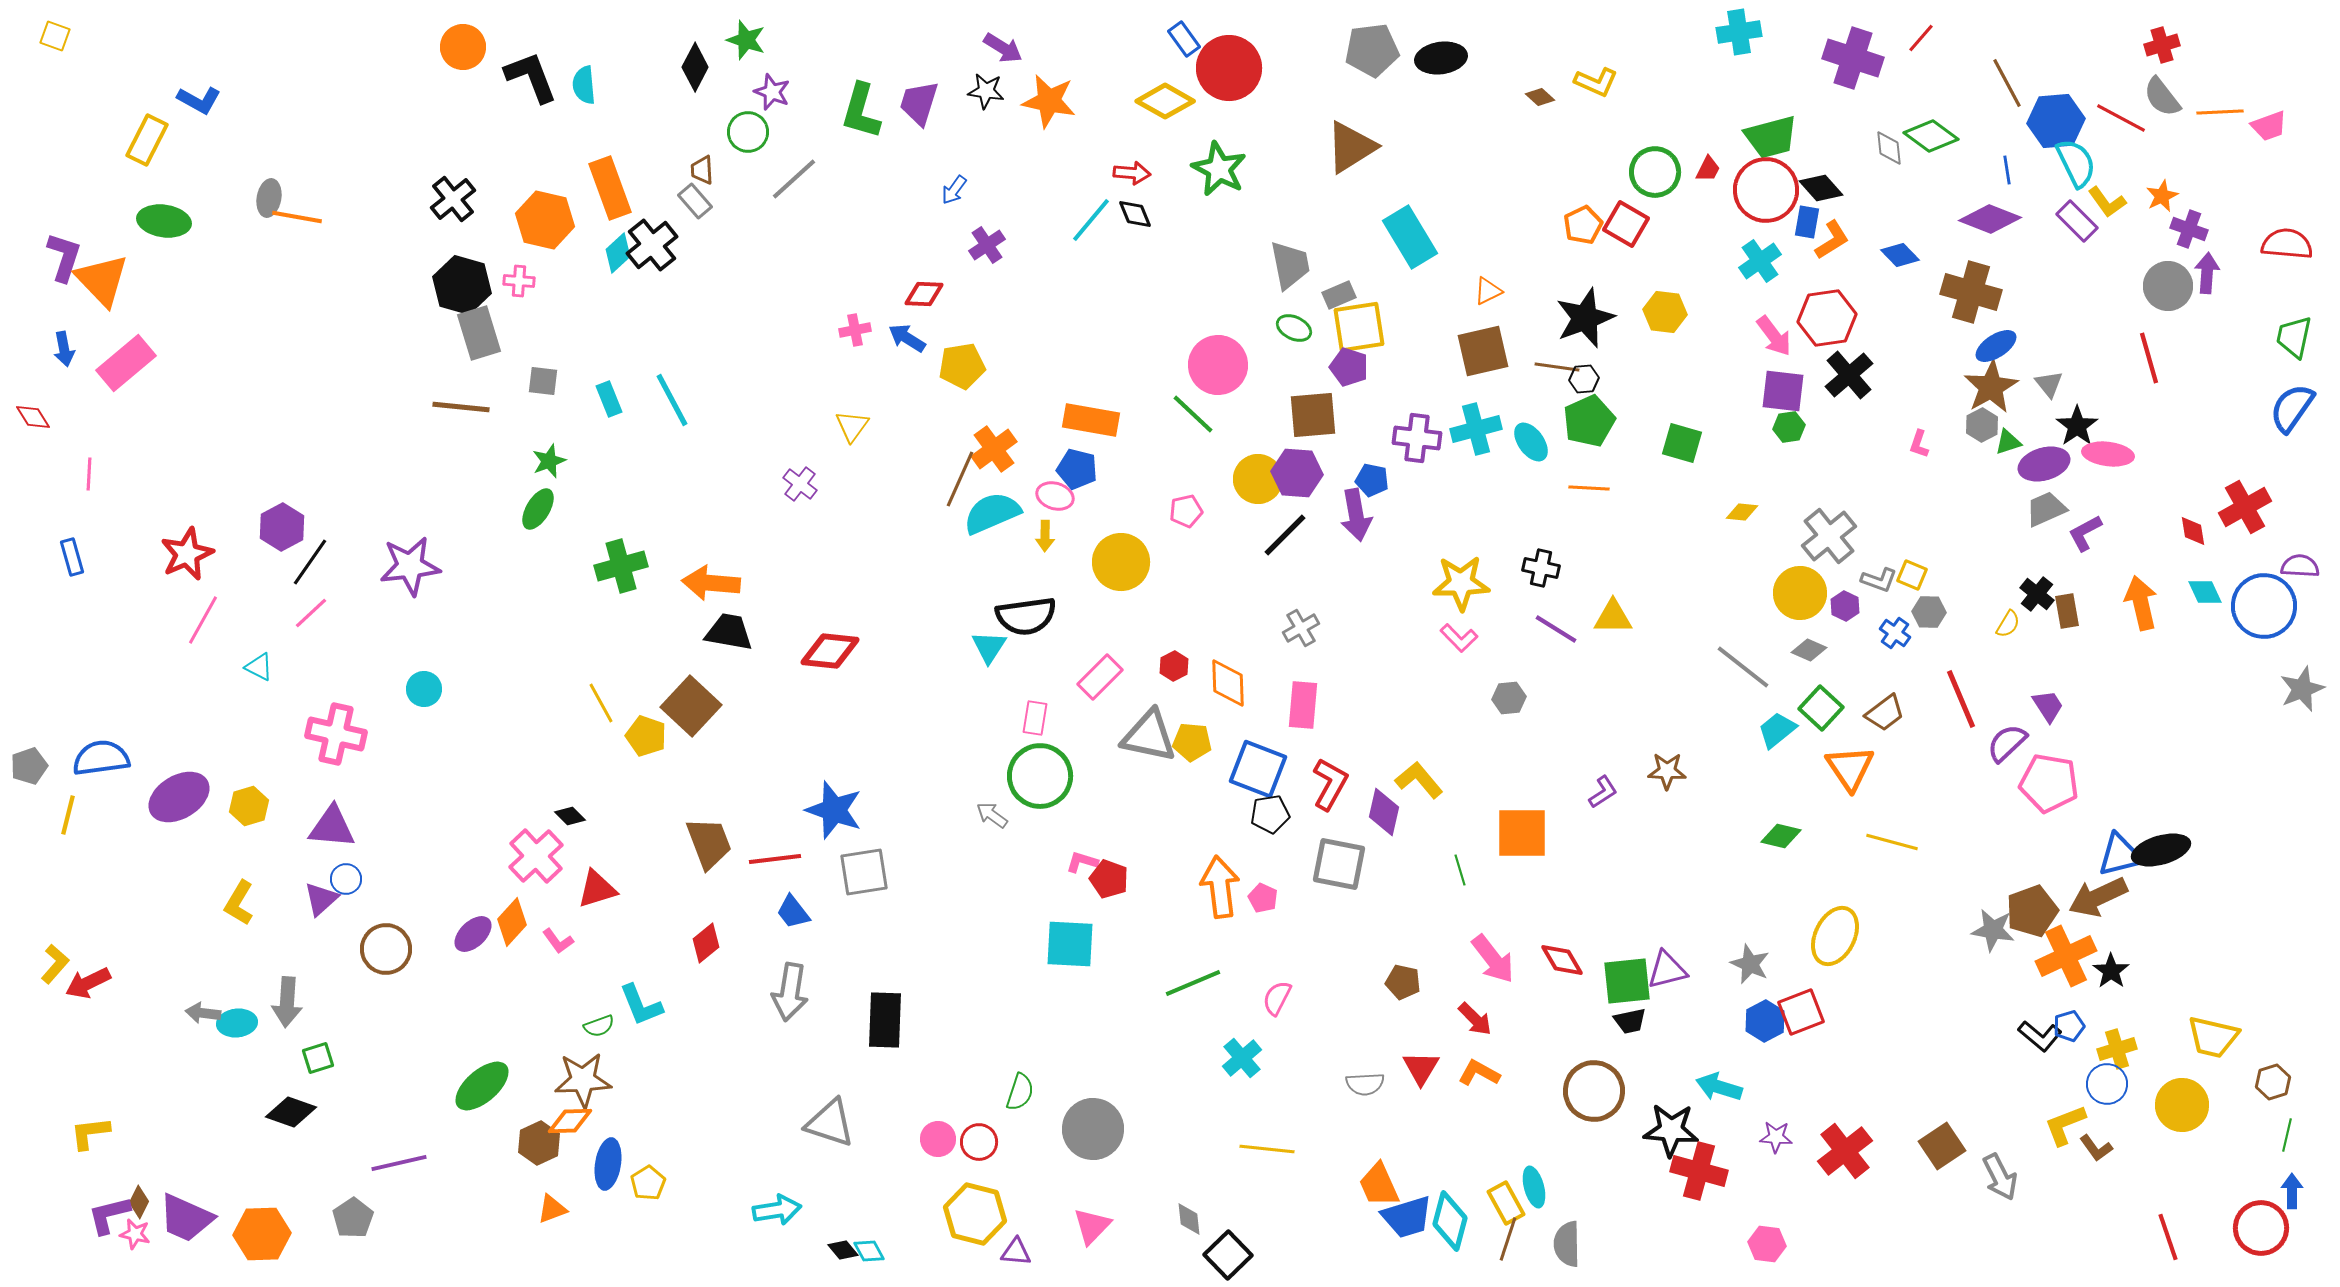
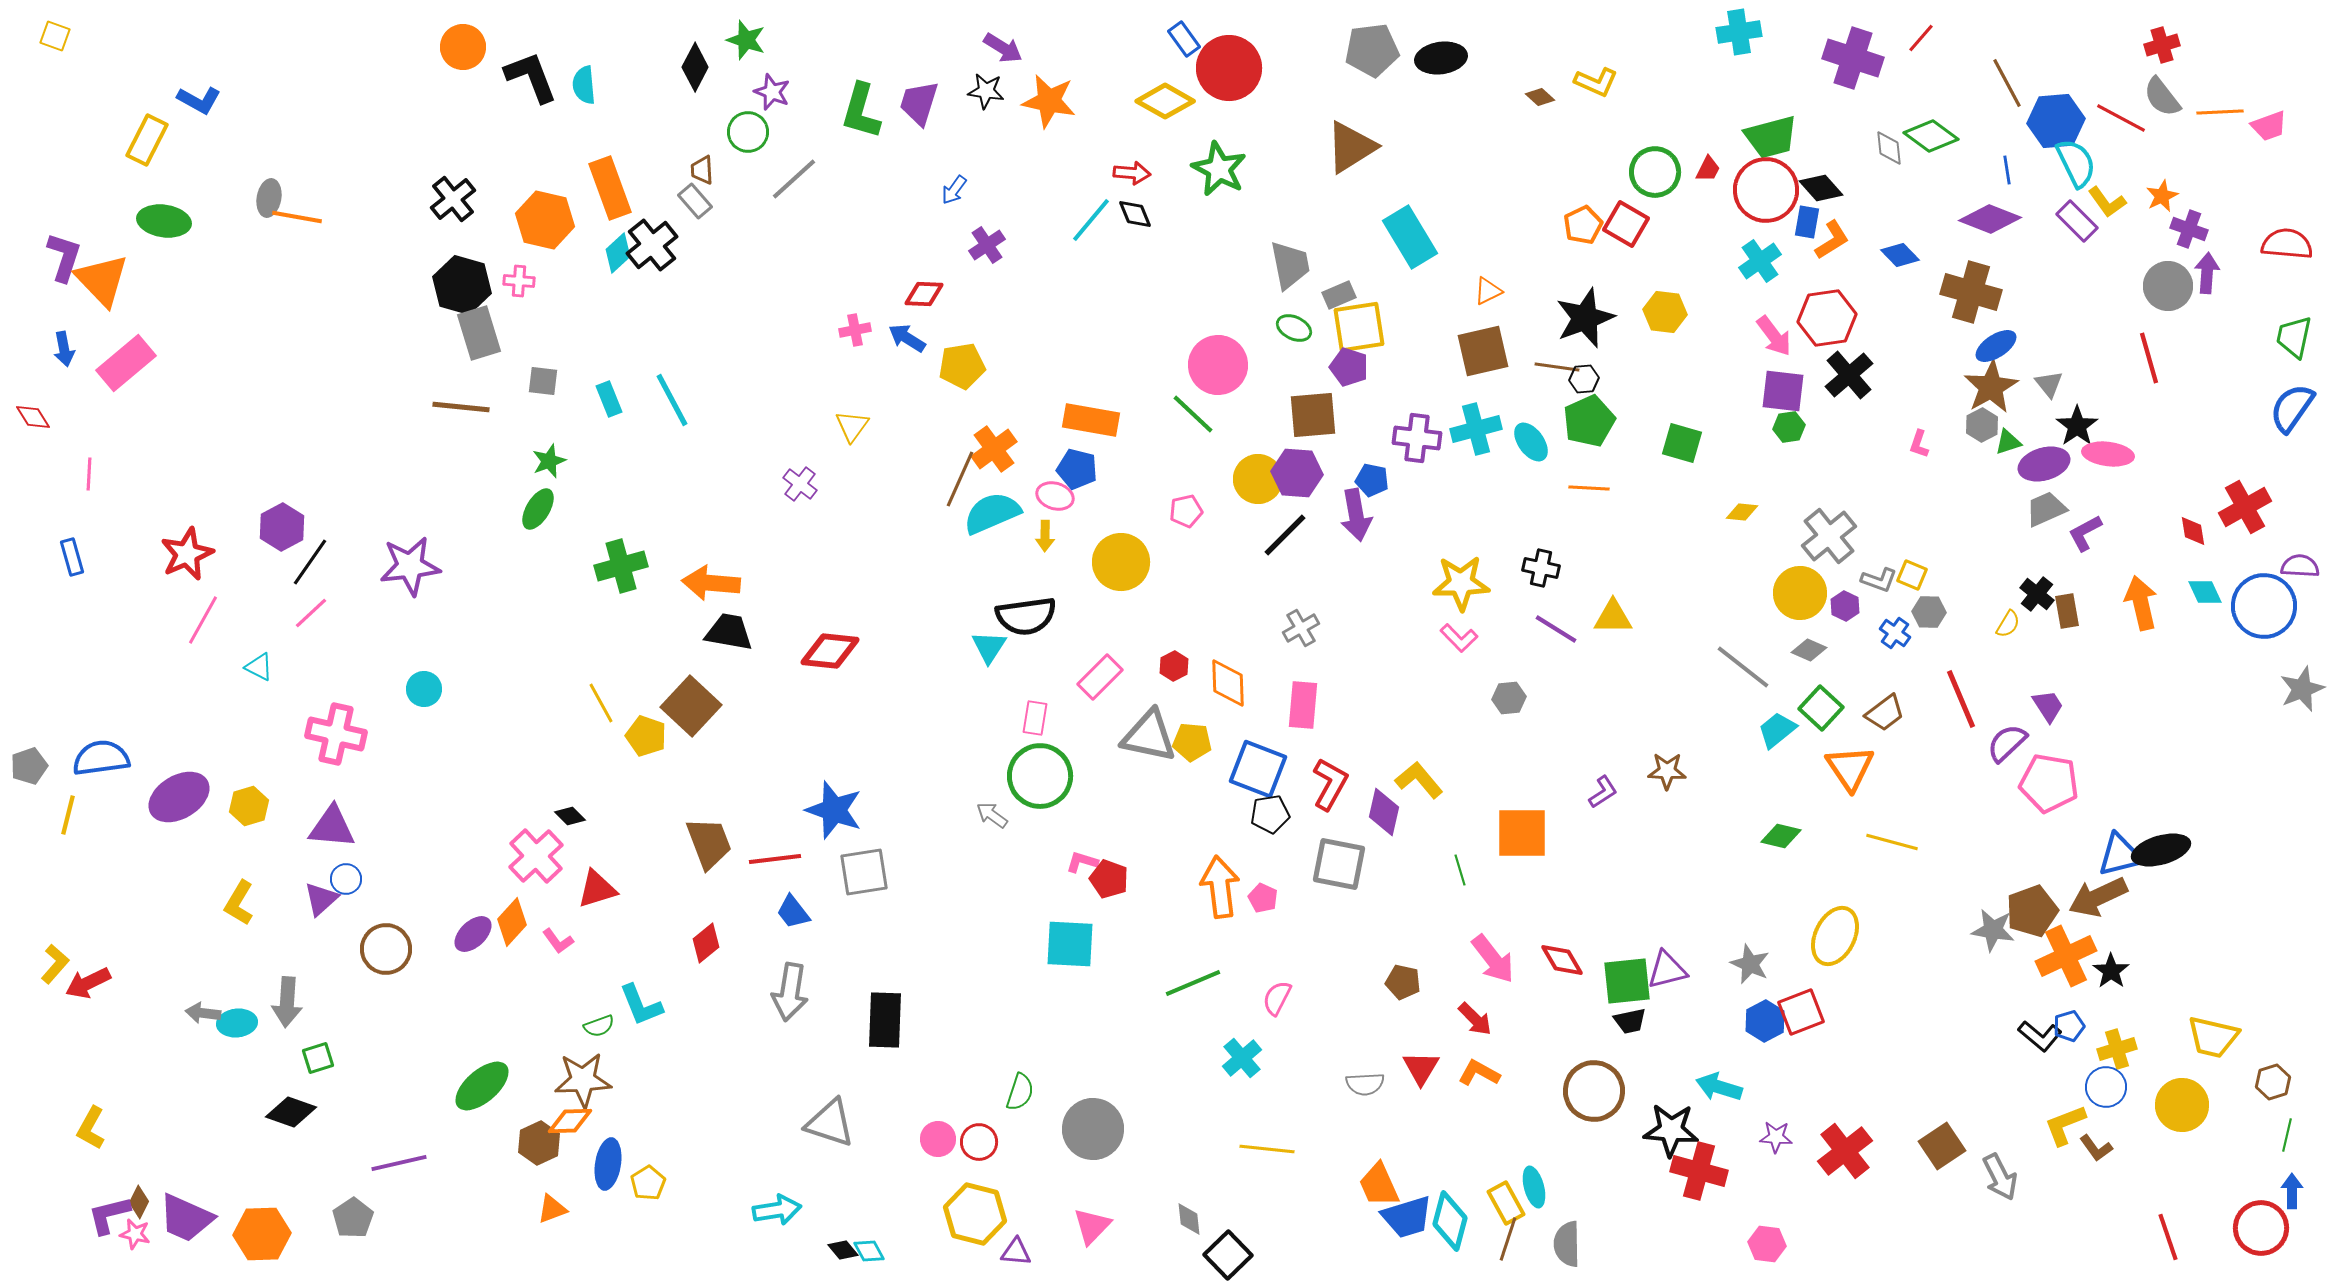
blue circle at (2107, 1084): moved 1 px left, 3 px down
yellow L-shape at (90, 1133): moved 1 px right, 5 px up; rotated 54 degrees counterclockwise
